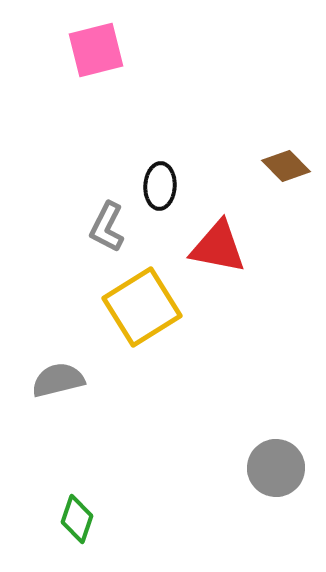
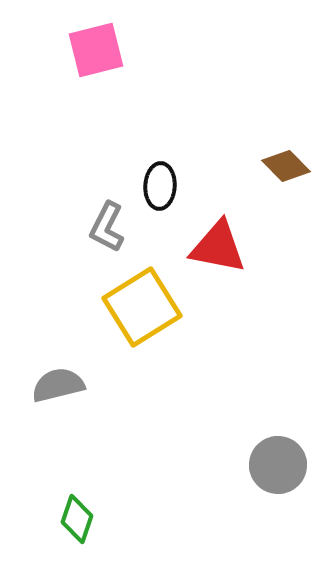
gray semicircle: moved 5 px down
gray circle: moved 2 px right, 3 px up
